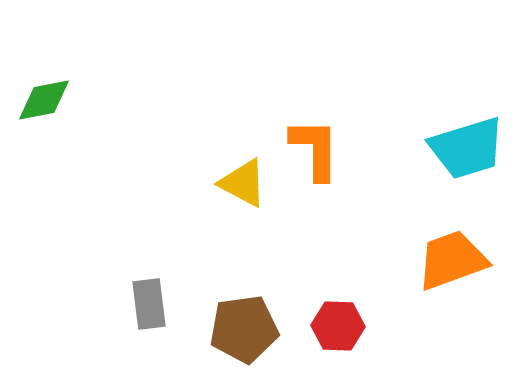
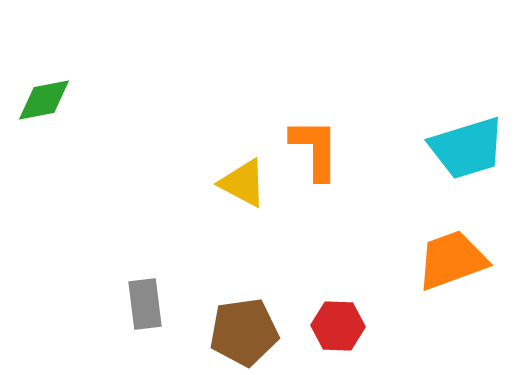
gray rectangle: moved 4 px left
brown pentagon: moved 3 px down
